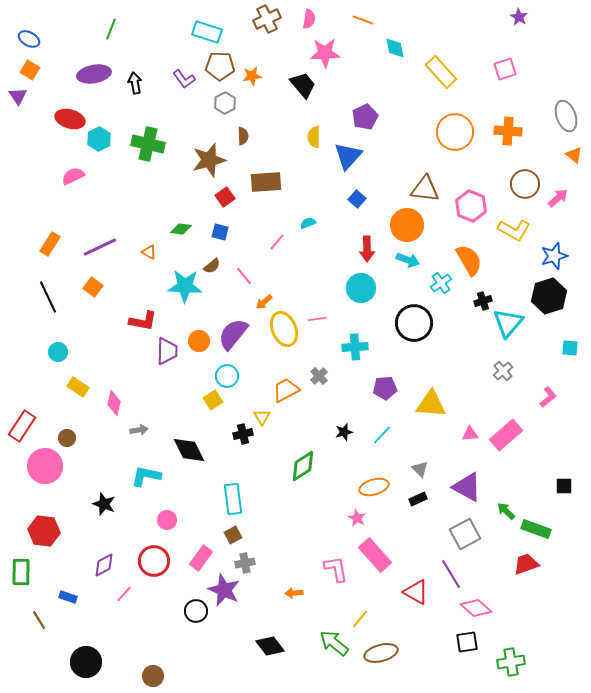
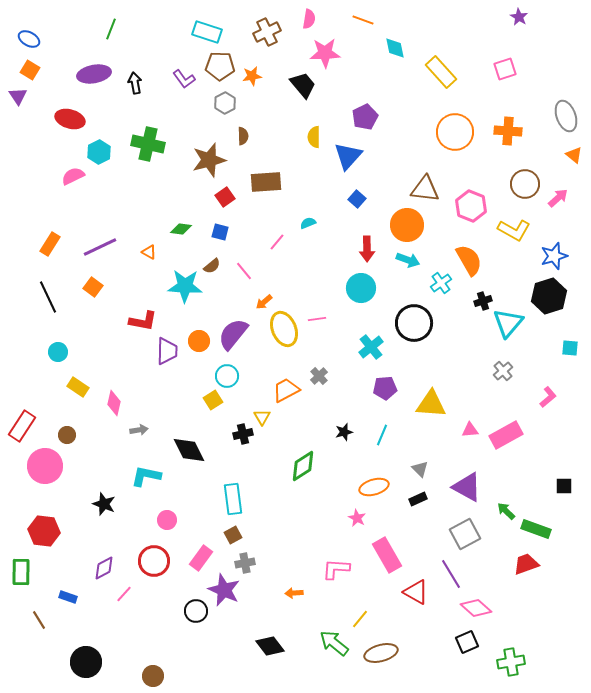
brown cross at (267, 19): moved 13 px down
cyan hexagon at (99, 139): moved 13 px down
pink line at (244, 276): moved 5 px up
cyan cross at (355, 347): moved 16 px right; rotated 35 degrees counterclockwise
pink triangle at (470, 434): moved 4 px up
cyan line at (382, 435): rotated 20 degrees counterclockwise
pink rectangle at (506, 435): rotated 12 degrees clockwise
brown circle at (67, 438): moved 3 px up
pink rectangle at (375, 555): moved 12 px right; rotated 12 degrees clockwise
purple diamond at (104, 565): moved 3 px down
pink L-shape at (336, 569): rotated 76 degrees counterclockwise
black square at (467, 642): rotated 15 degrees counterclockwise
